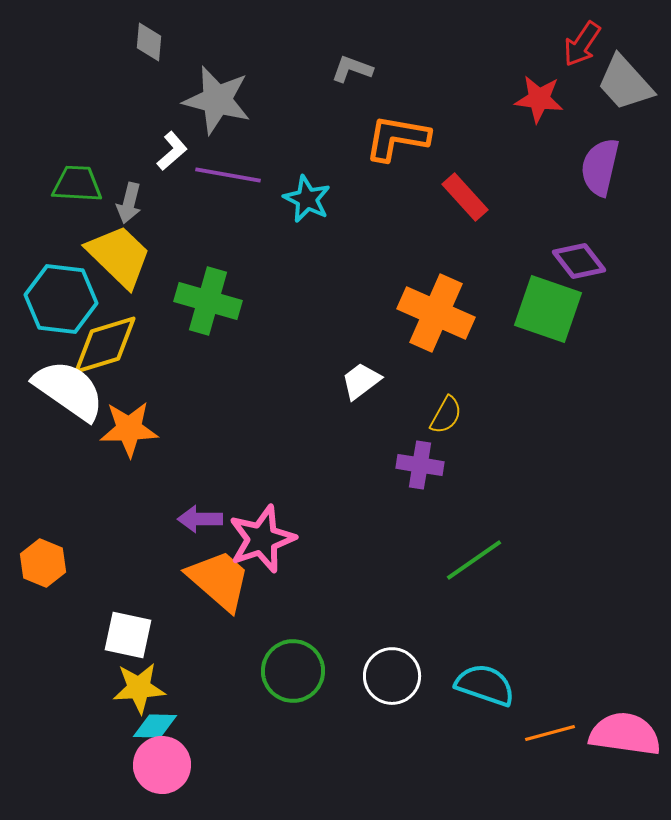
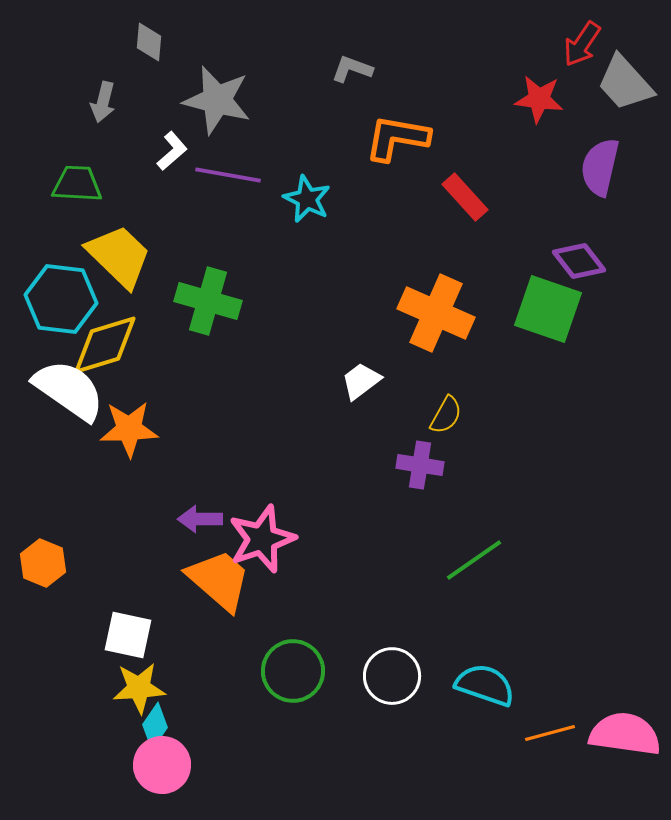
gray arrow: moved 26 px left, 101 px up
cyan diamond: rotated 57 degrees counterclockwise
